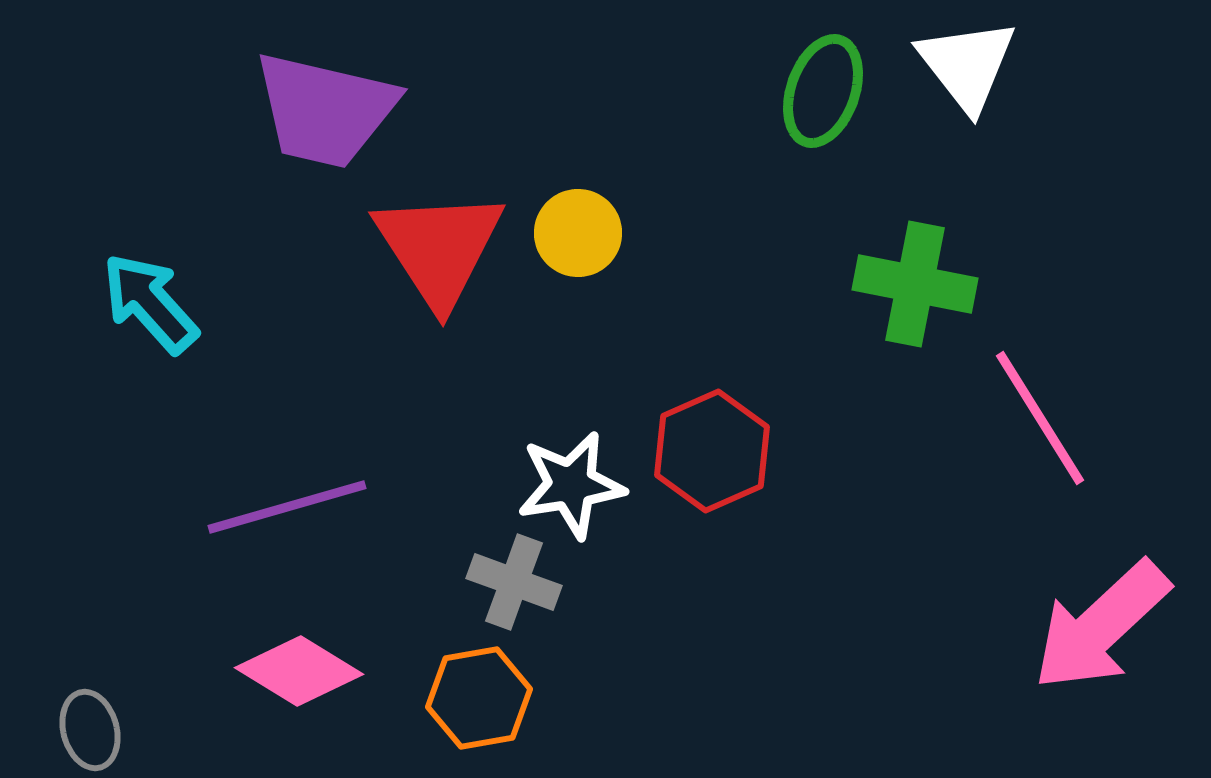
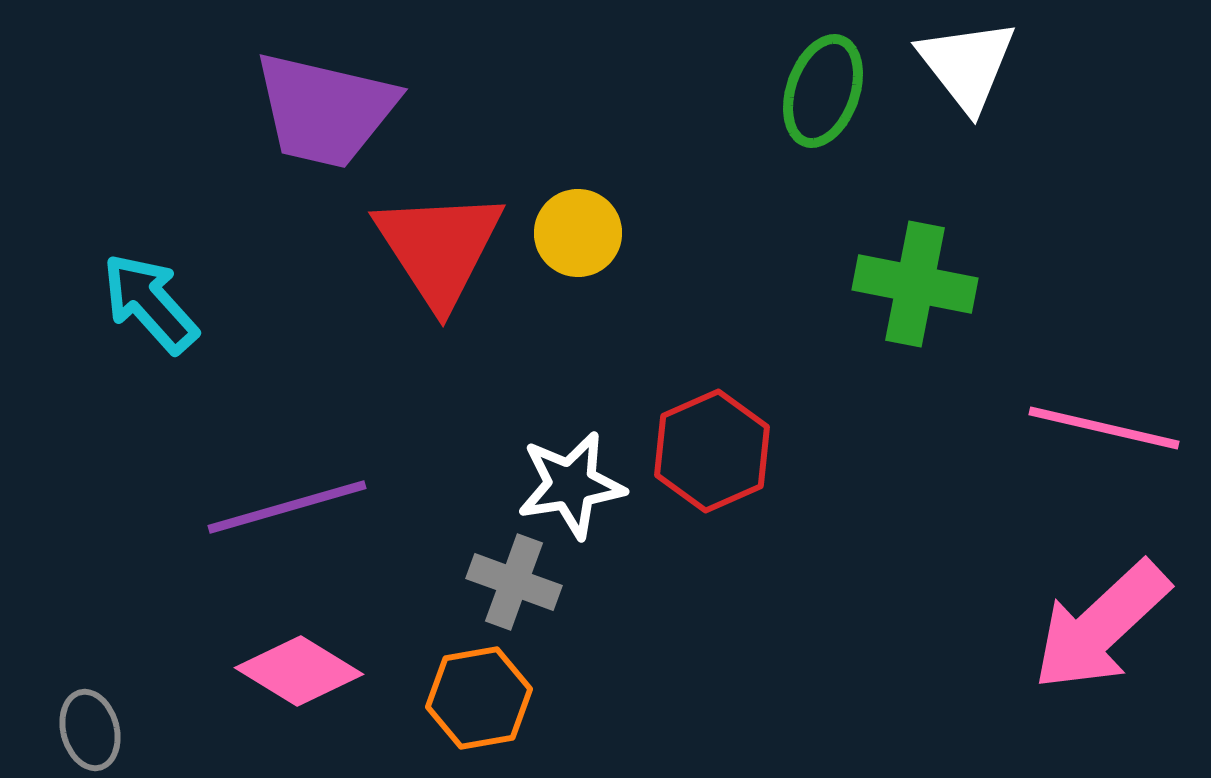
pink line: moved 64 px right, 10 px down; rotated 45 degrees counterclockwise
